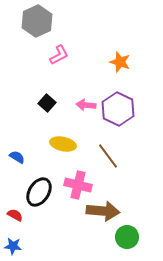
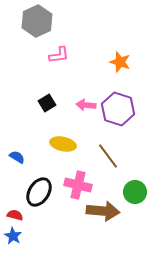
pink L-shape: rotated 20 degrees clockwise
black square: rotated 18 degrees clockwise
purple hexagon: rotated 8 degrees counterclockwise
red semicircle: rotated 14 degrees counterclockwise
green circle: moved 8 px right, 45 px up
blue star: moved 10 px up; rotated 24 degrees clockwise
